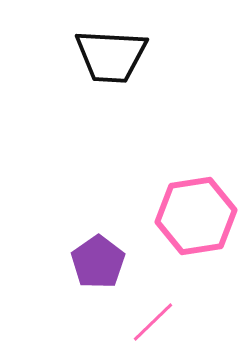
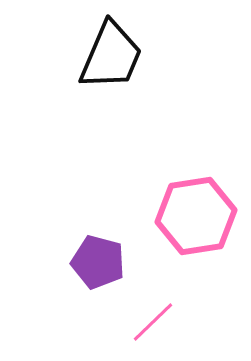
black trapezoid: rotated 70 degrees counterclockwise
purple pentagon: rotated 22 degrees counterclockwise
